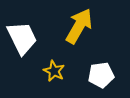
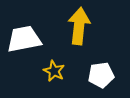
yellow arrow: rotated 24 degrees counterclockwise
white trapezoid: moved 2 px right, 1 px down; rotated 75 degrees counterclockwise
